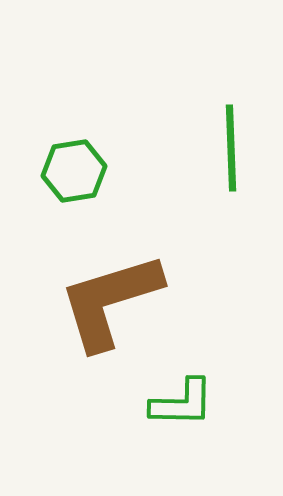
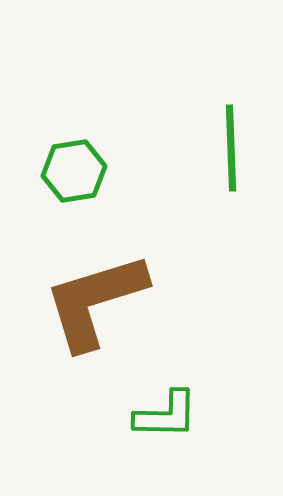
brown L-shape: moved 15 px left
green L-shape: moved 16 px left, 12 px down
